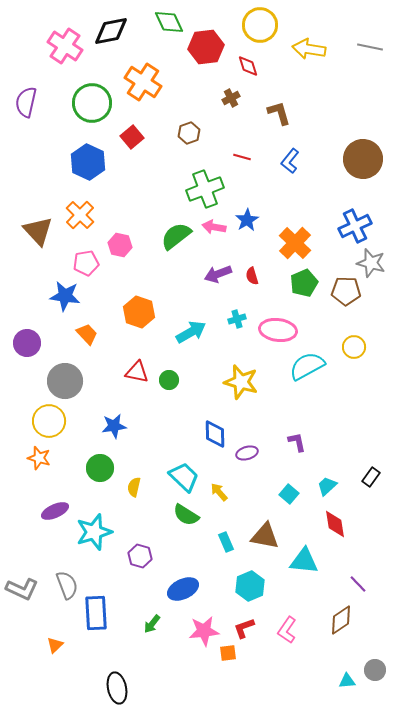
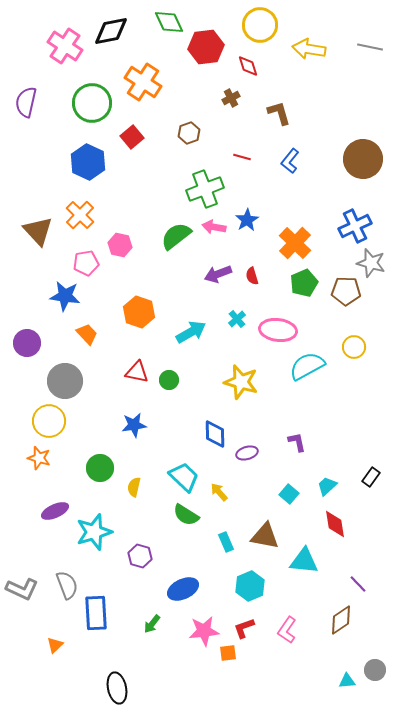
cyan cross at (237, 319): rotated 24 degrees counterclockwise
blue star at (114, 426): moved 20 px right, 1 px up
